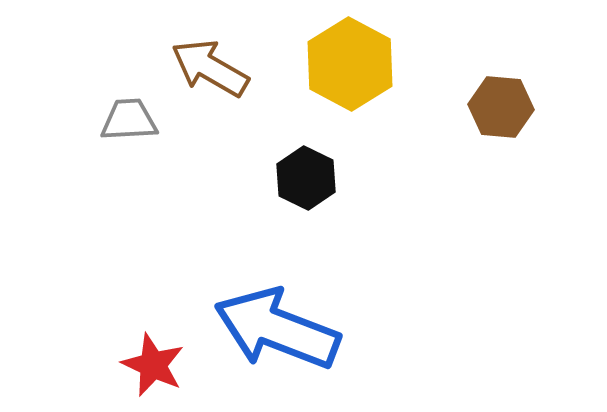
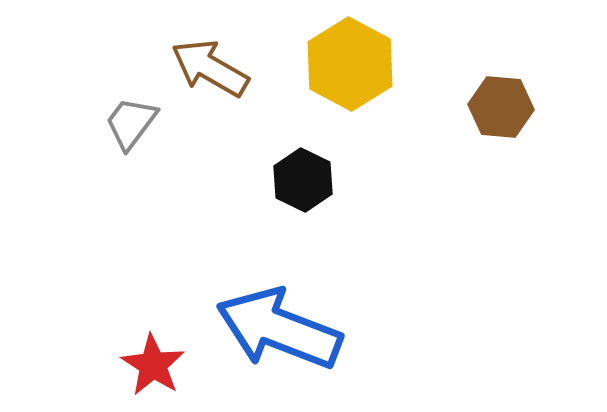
gray trapezoid: moved 2 px right, 3 px down; rotated 50 degrees counterclockwise
black hexagon: moved 3 px left, 2 px down
blue arrow: moved 2 px right
red star: rotated 8 degrees clockwise
